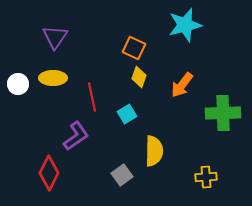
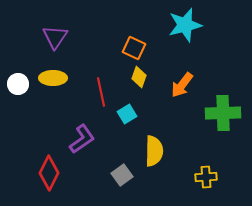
red line: moved 9 px right, 5 px up
purple L-shape: moved 6 px right, 3 px down
